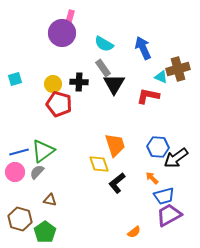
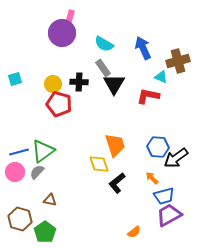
brown cross: moved 8 px up
